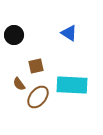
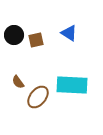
brown square: moved 26 px up
brown semicircle: moved 1 px left, 2 px up
